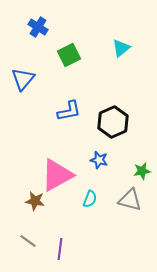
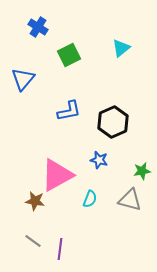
gray line: moved 5 px right
